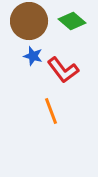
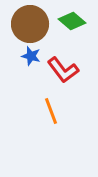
brown circle: moved 1 px right, 3 px down
blue star: moved 2 px left
